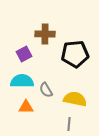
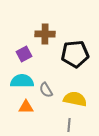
gray line: moved 1 px down
